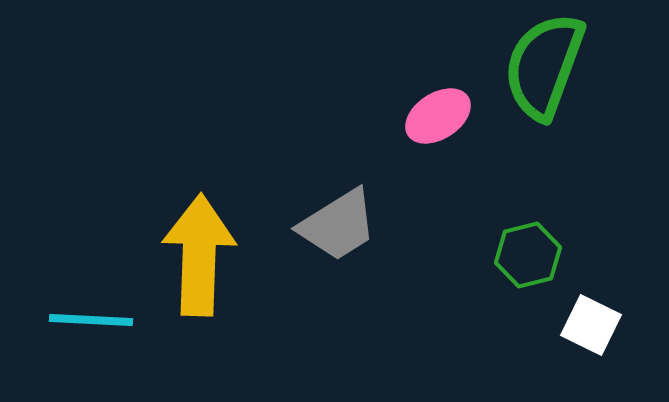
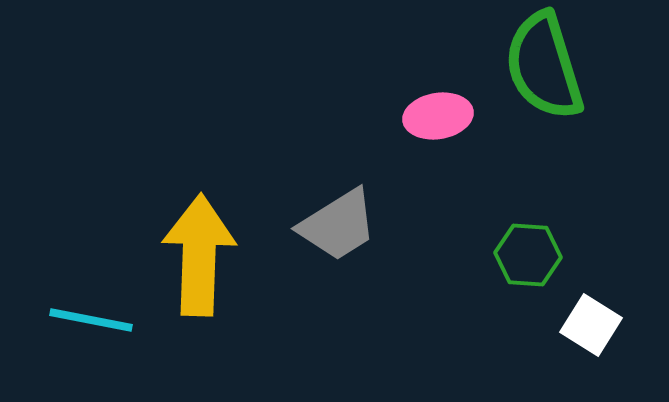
green semicircle: rotated 37 degrees counterclockwise
pink ellipse: rotated 24 degrees clockwise
green hexagon: rotated 18 degrees clockwise
cyan line: rotated 8 degrees clockwise
white square: rotated 6 degrees clockwise
